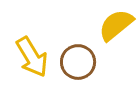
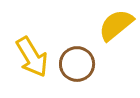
brown circle: moved 1 px left, 2 px down
